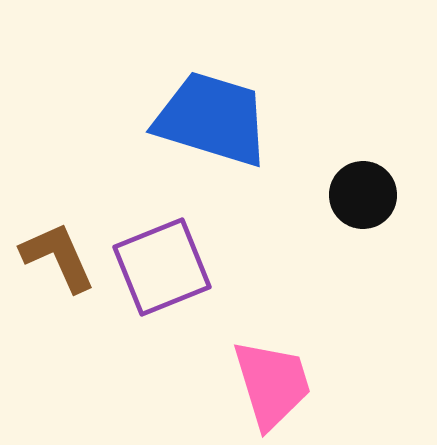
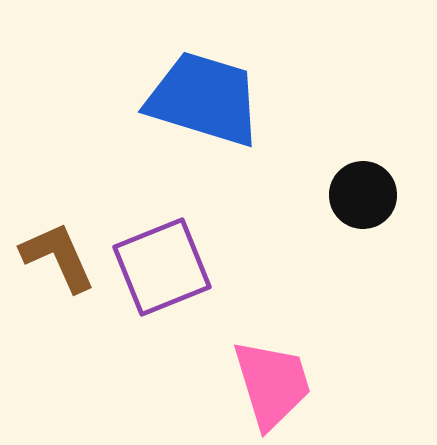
blue trapezoid: moved 8 px left, 20 px up
